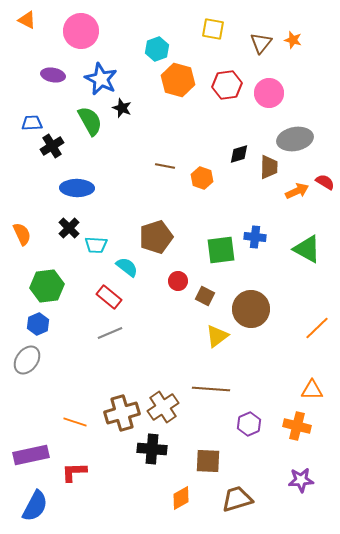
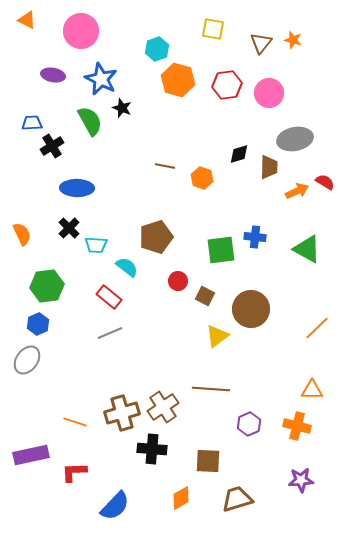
blue semicircle at (35, 506): moved 80 px right; rotated 16 degrees clockwise
